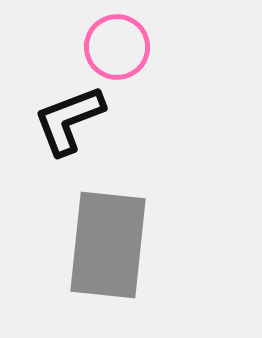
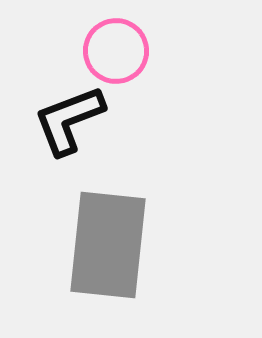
pink circle: moved 1 px left, 4 px down
